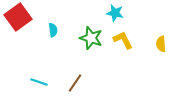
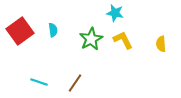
red square: moved 2 px right, 14 px down
green star: moved 1 px down; rotated 25 degrees clockwise
